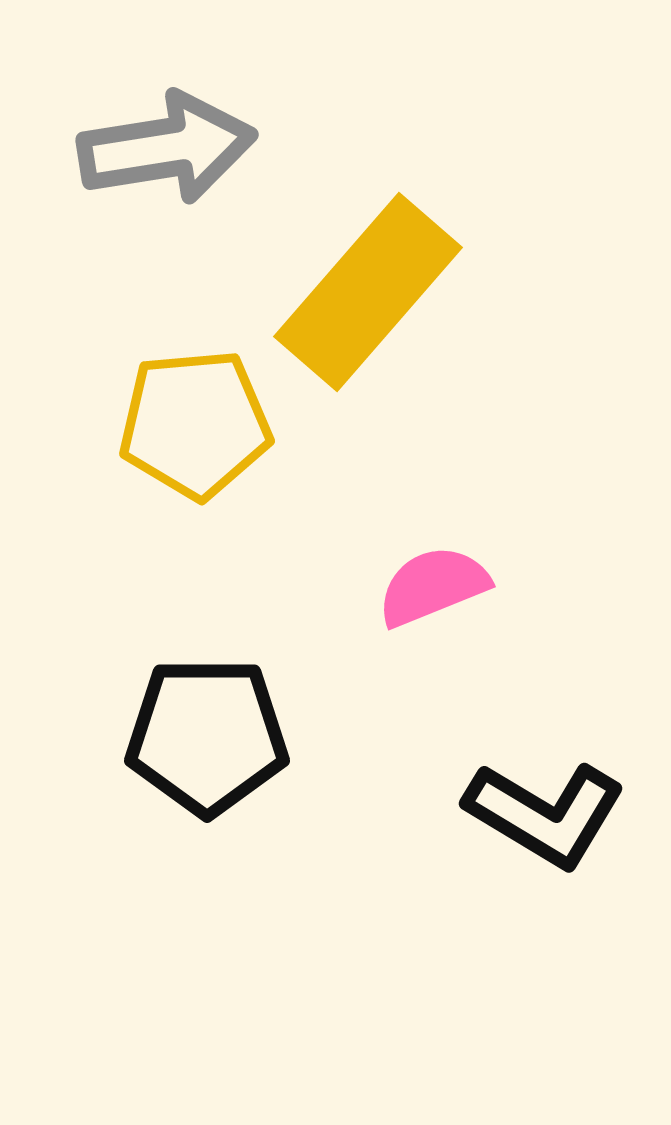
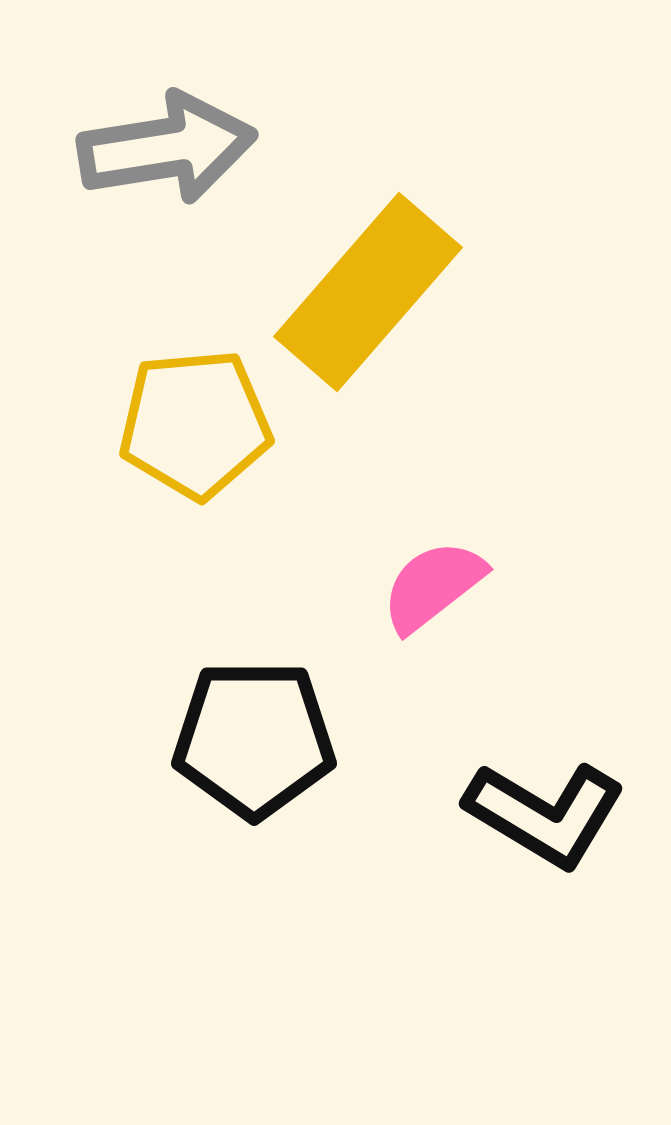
pink semicircle: rotated 16 degrees counterclockwise
black pentagon: moved 47 px right, 3 px down
